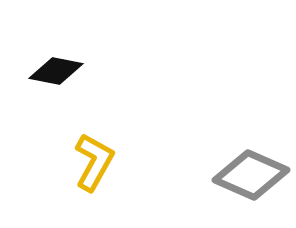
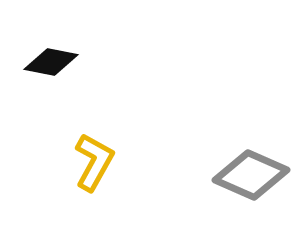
black diamond: moved 5 px left, 9 px up
